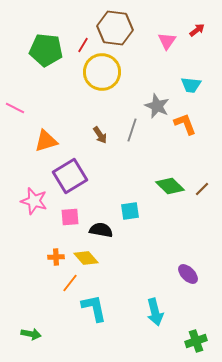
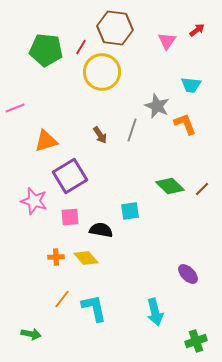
red line: moved 2 px left, 2 px down
pink line: rotated 48 degrees counterclockwise
orange line: moved 8 px left, 16 px down
